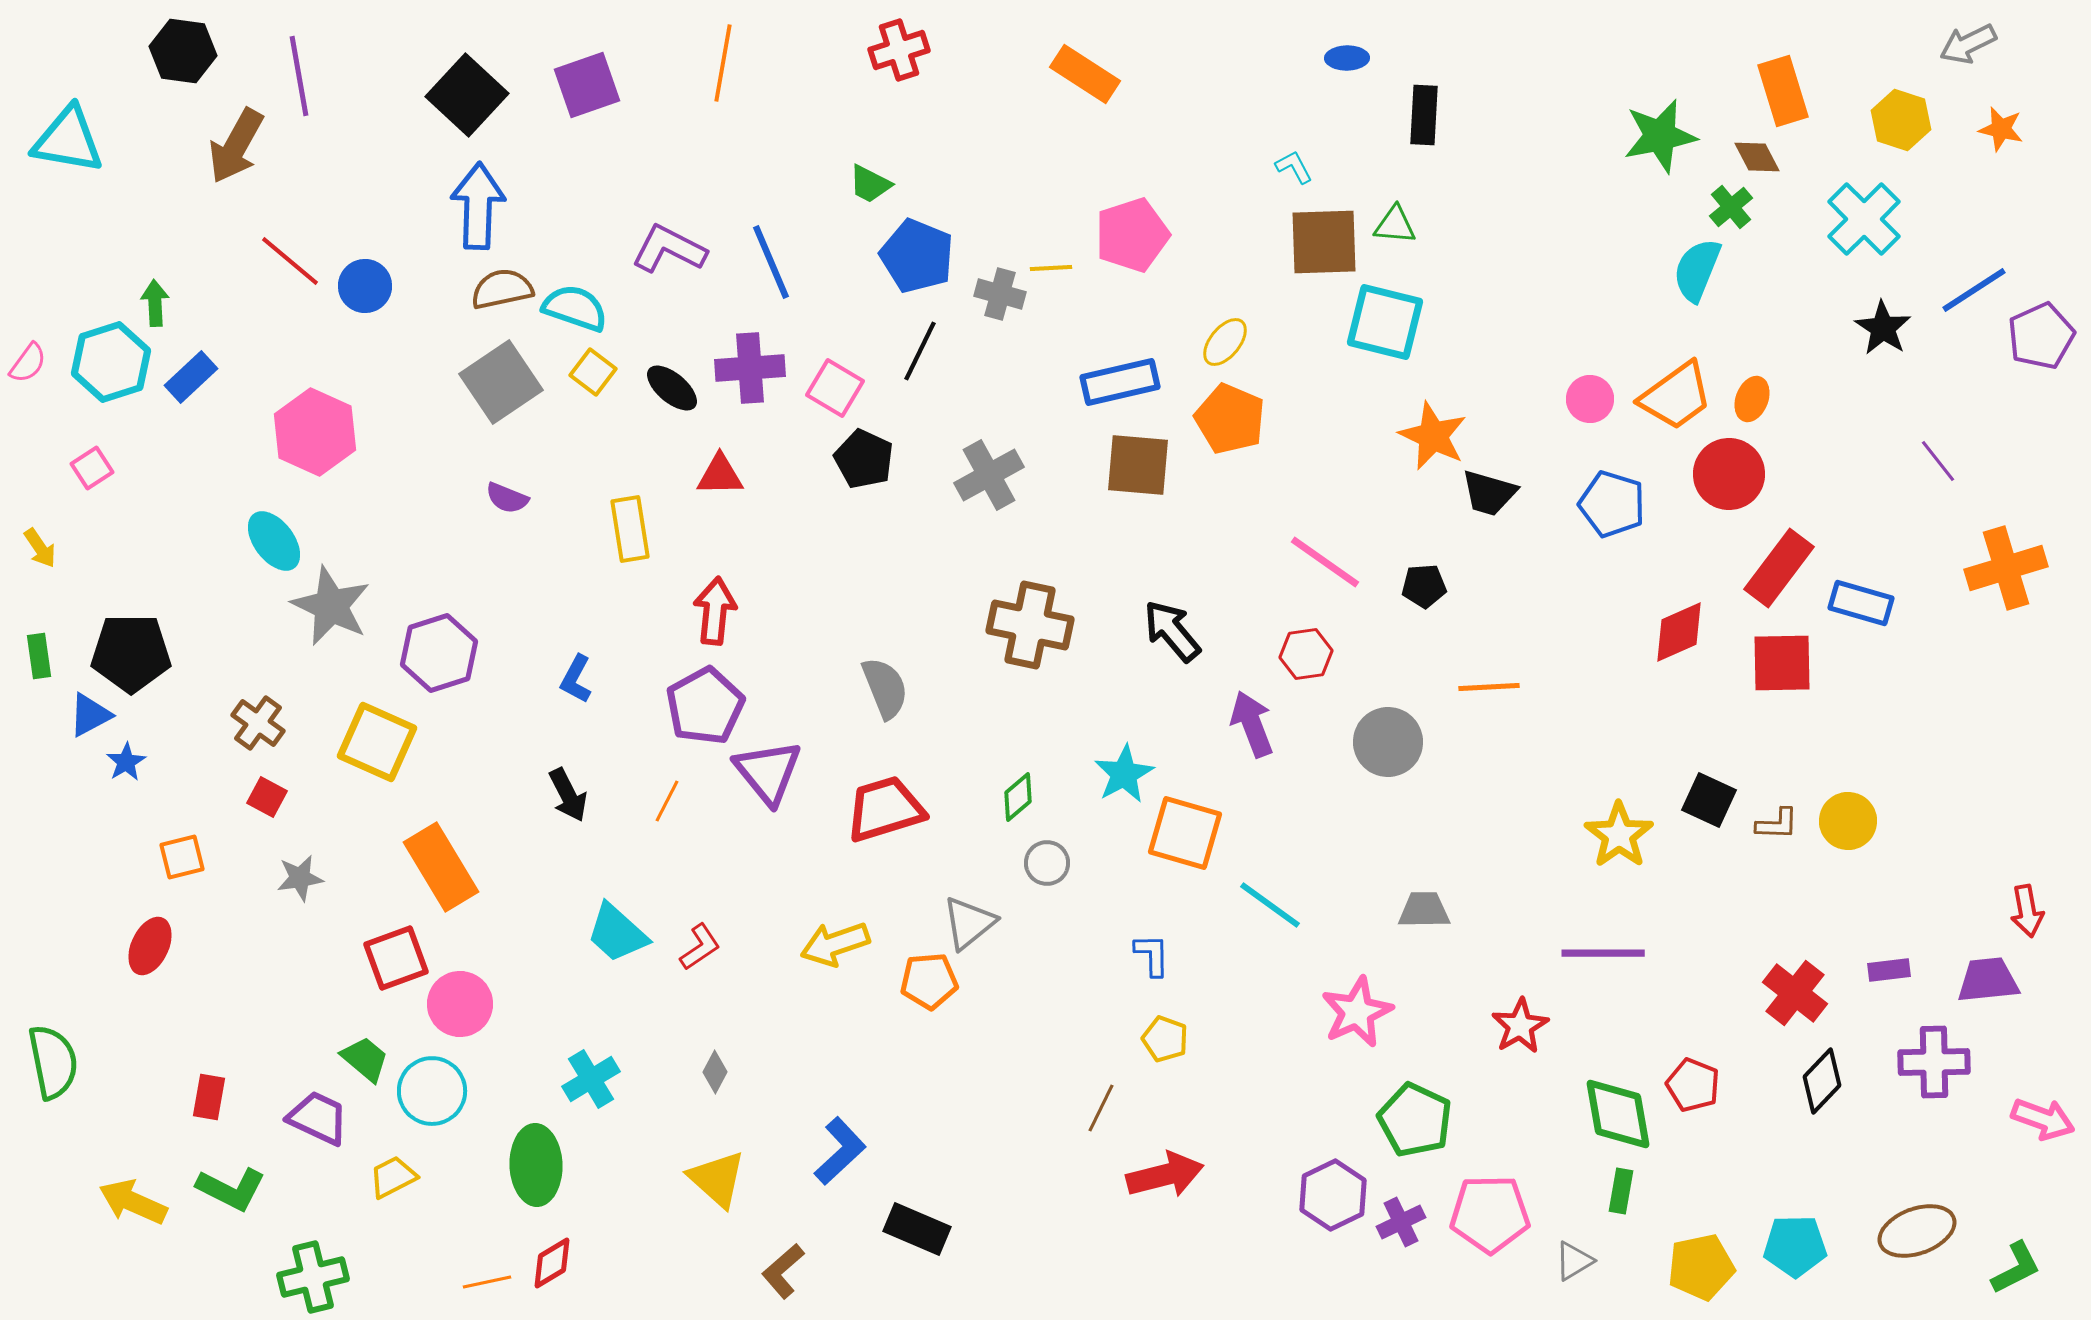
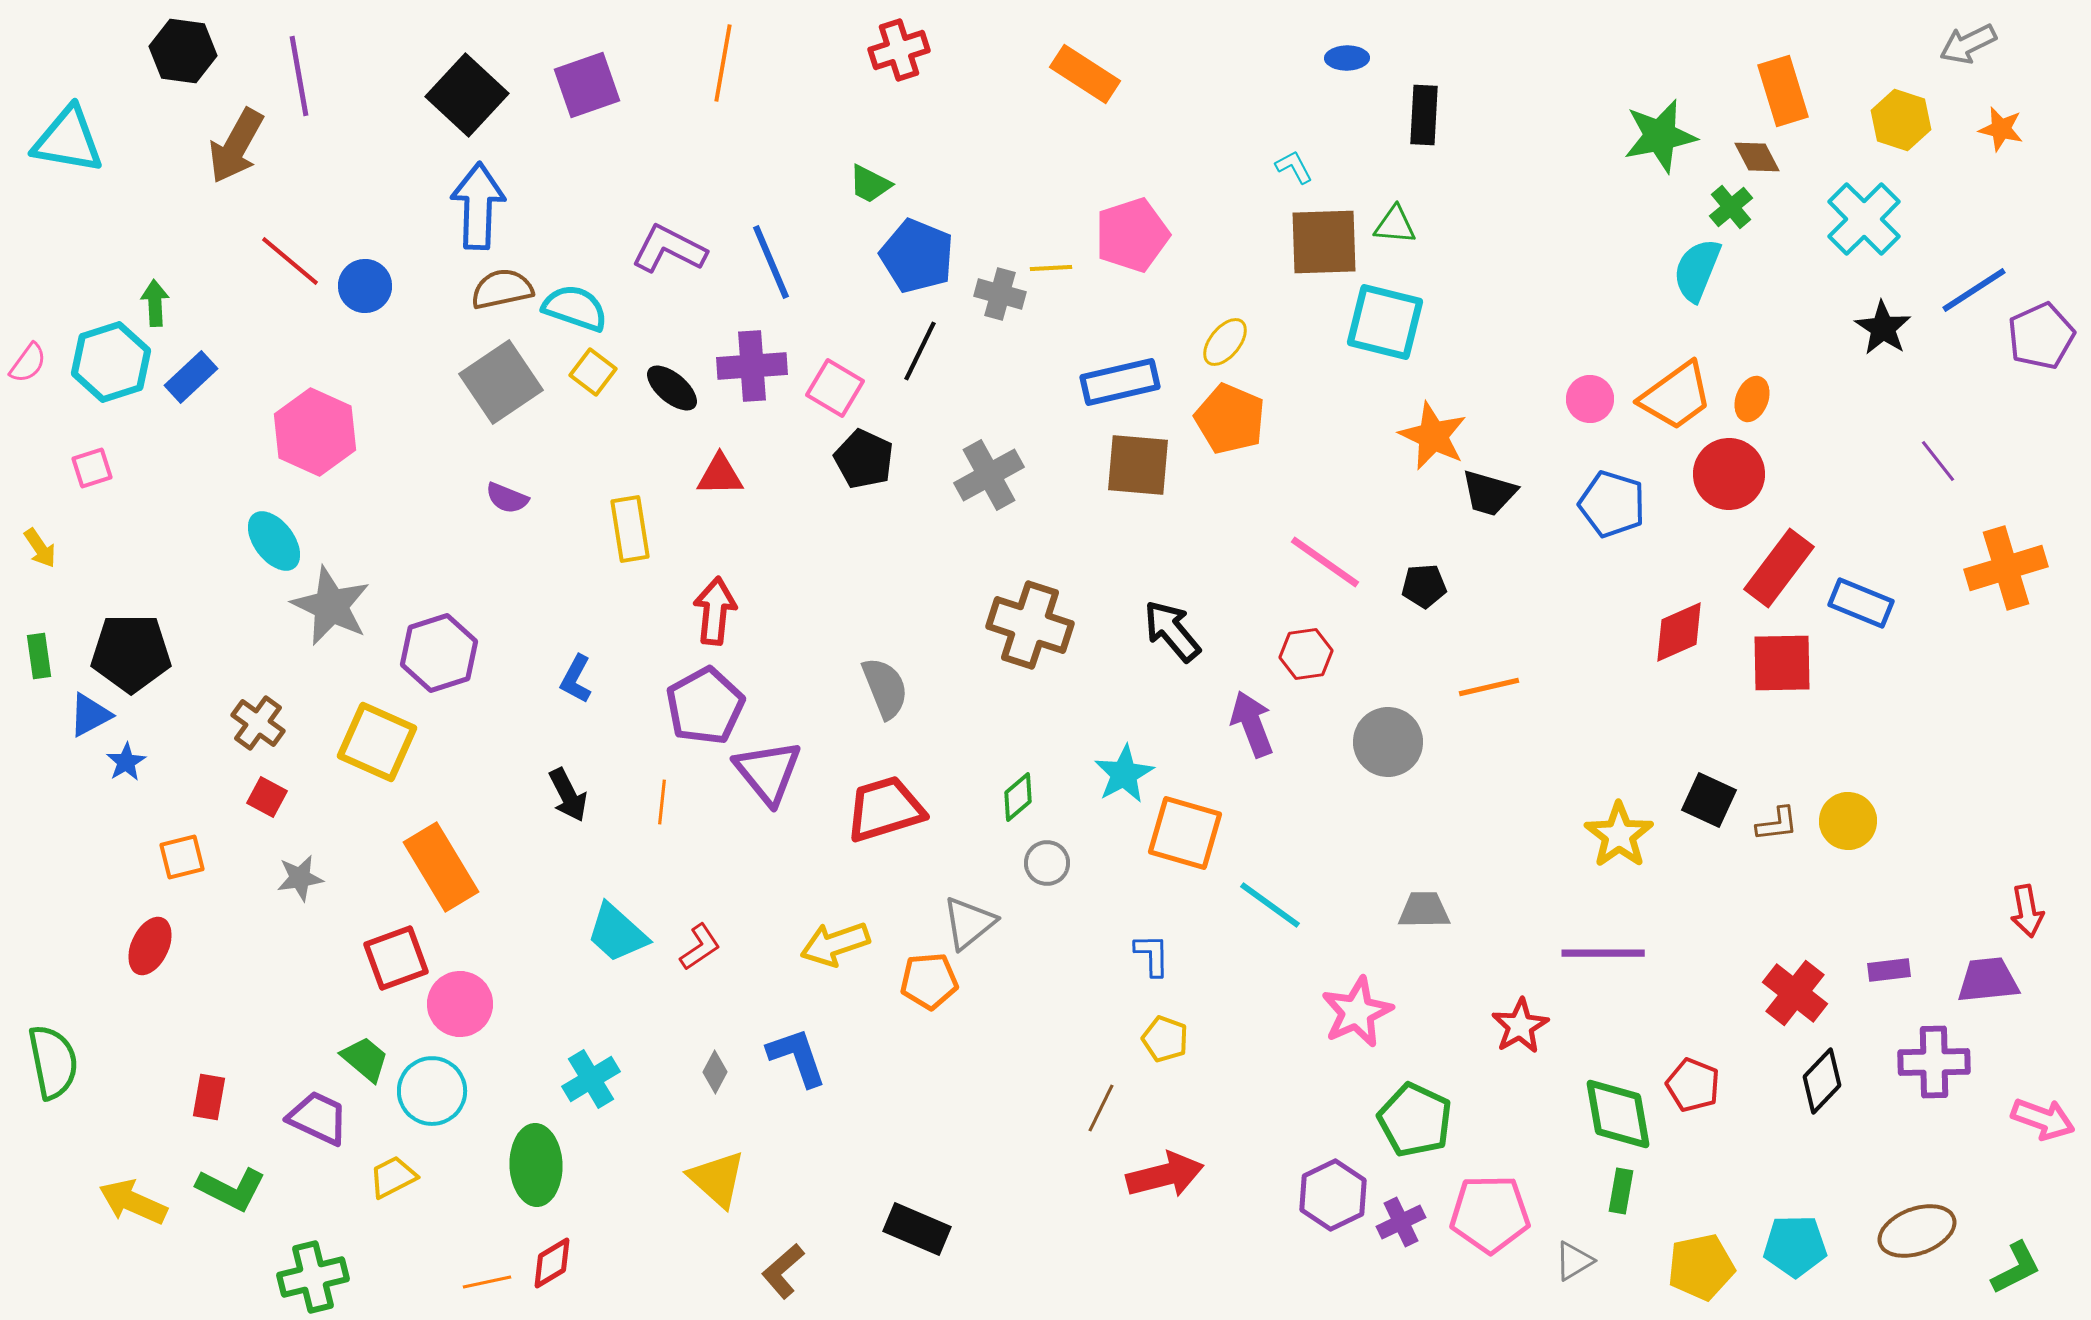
purple cross at (750, 368): moved 2 px right, 2 px up
pink square at (92, 468): rotated 15 degrees clockwise
blue rectangle at (1861, 603): rotated 6 degrees clockwise
brown cross at (1030, 625): rotated 6 degrees clockwise
orange line at (1489, 687): rotated 10 degrees counterclockwise
orange line at (667, 801): moved 5 px left, 1 px down; rotated 21 degrees counterclockwise
brown L-shape at (1777, 824): rotated 9 degrees counterclockwise
blue L-shape at (840, 1151): moved 43 px left, 94 px up; rotated 66 degrees counterclockwise
